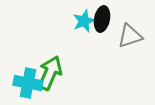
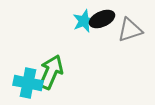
black ellipse: rotated 55 degrees clockwise
gray triangle: moved 6 px up
green arrow: moved 1 px right, 1 px up
